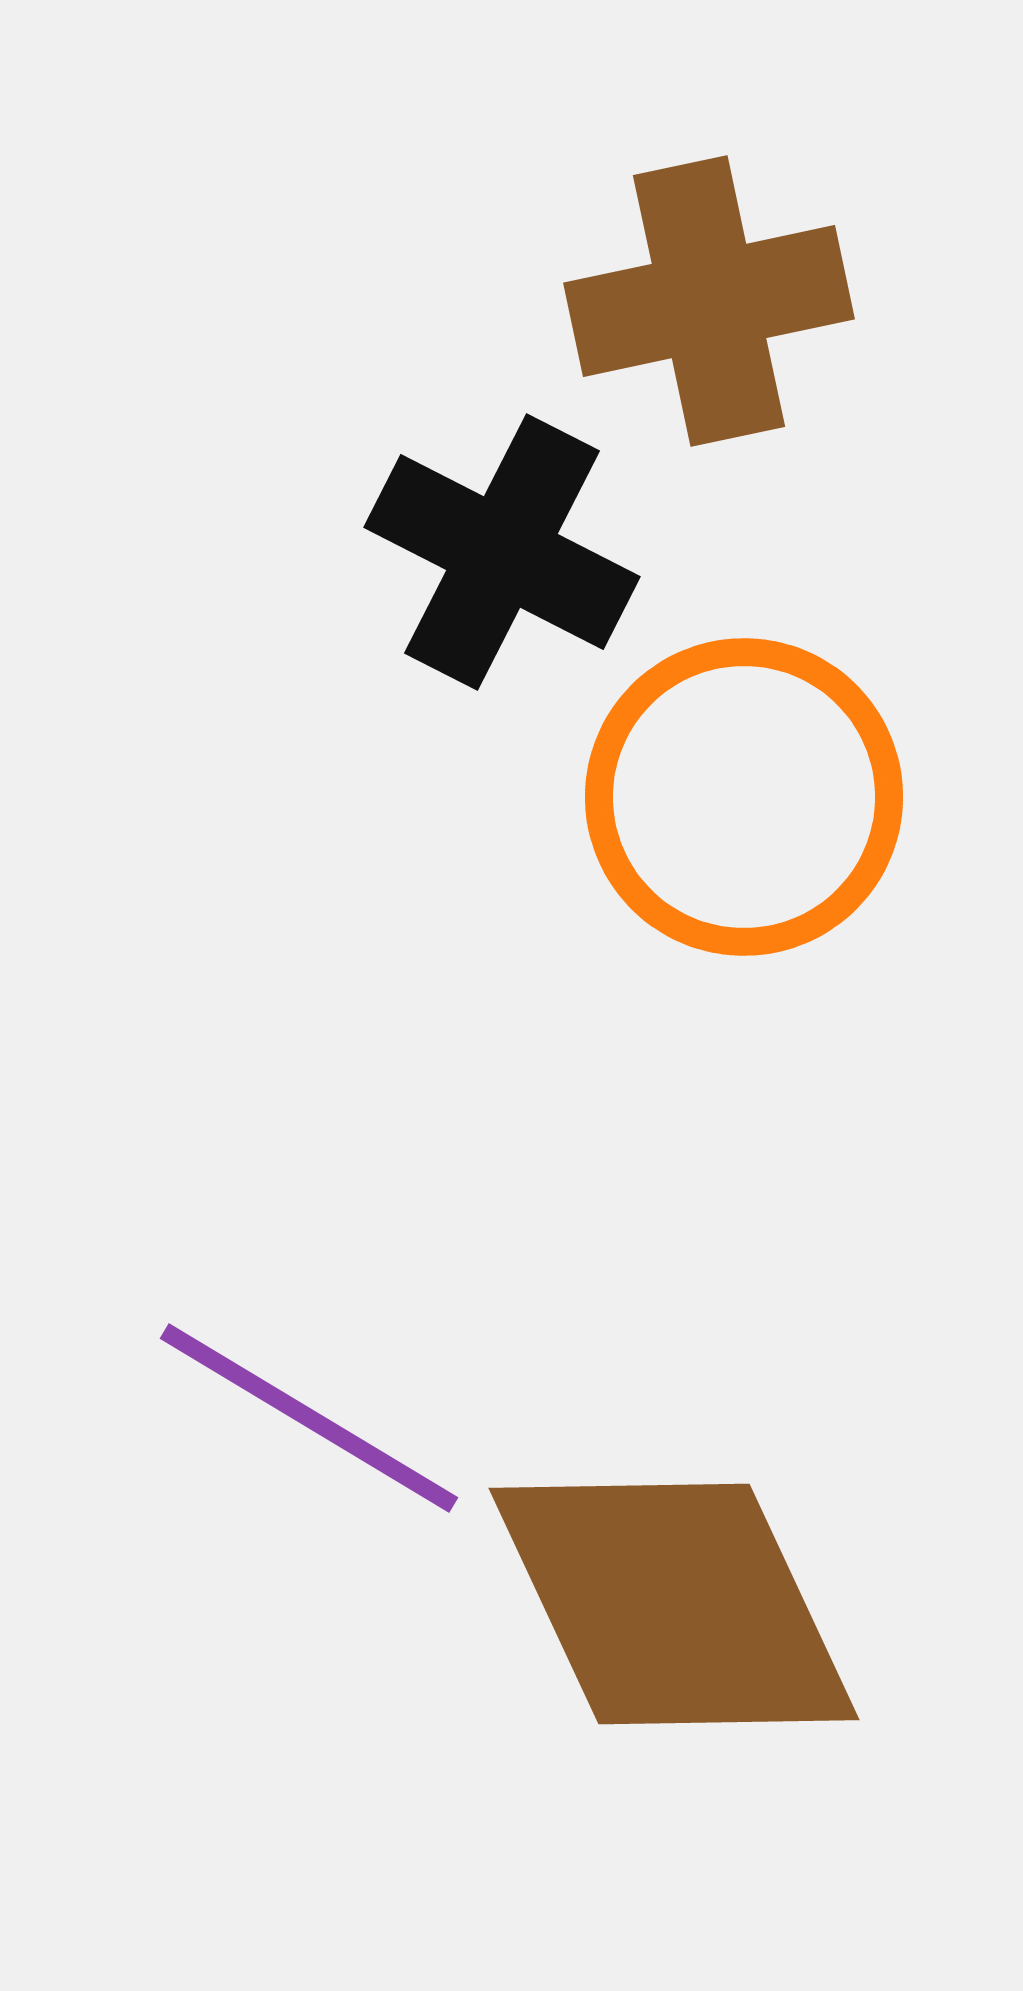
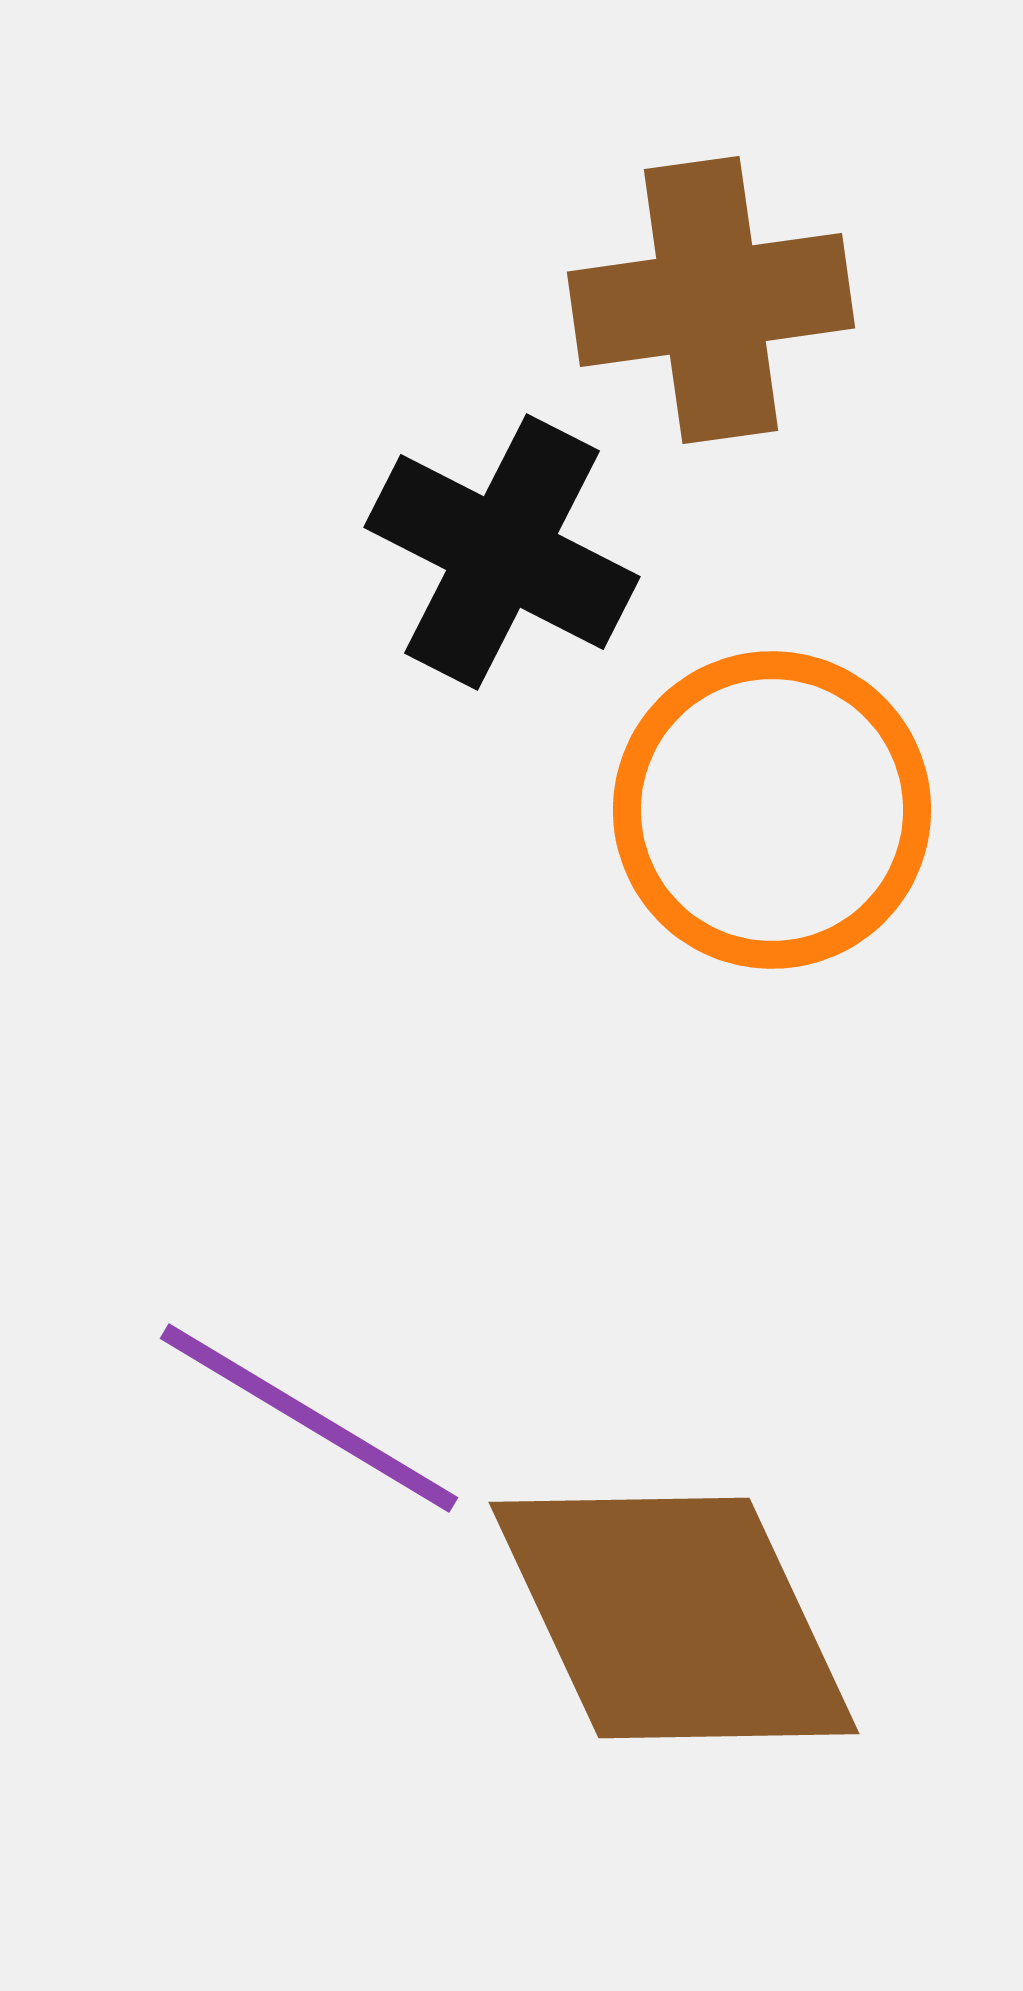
brown cross: moved 2 px right, 1 px up; rotated 4 degrees clockwise
orange circle: moved 28 px right, 13 px down
brown diamond: moved 14 px down
